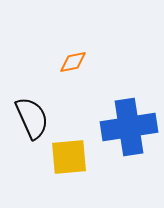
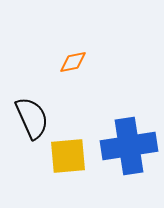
blue cross: moved 19 px down
yellow square: moved 1 px left, 1 px up
